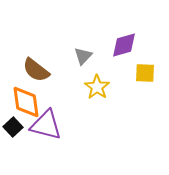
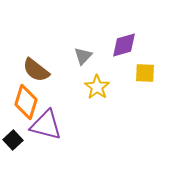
orange diamond: rotated 24 degrees clockwise
black square: moved 13 px down
